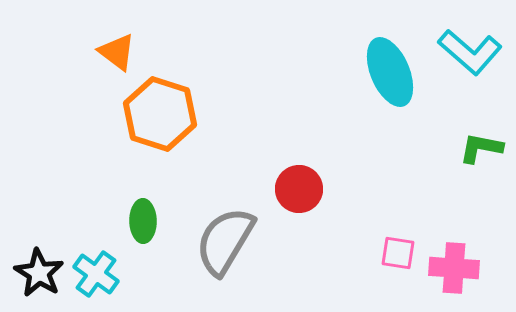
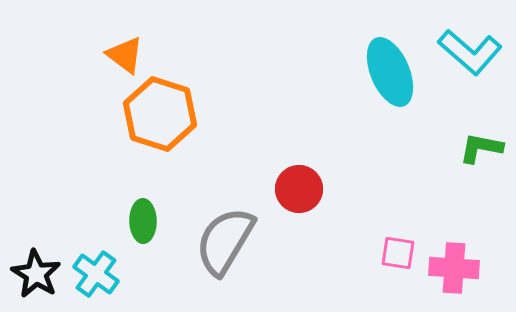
orange triangle: moved 8 px right, 3 px down
black star: moved 3 px left, 1 px down
